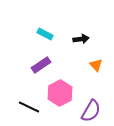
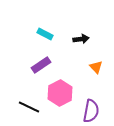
orange triangle: moved 2 px down
purple semicircle: rotated 20 degrees counterclockwise
